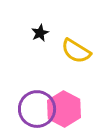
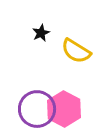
black star: moved 1 px right
